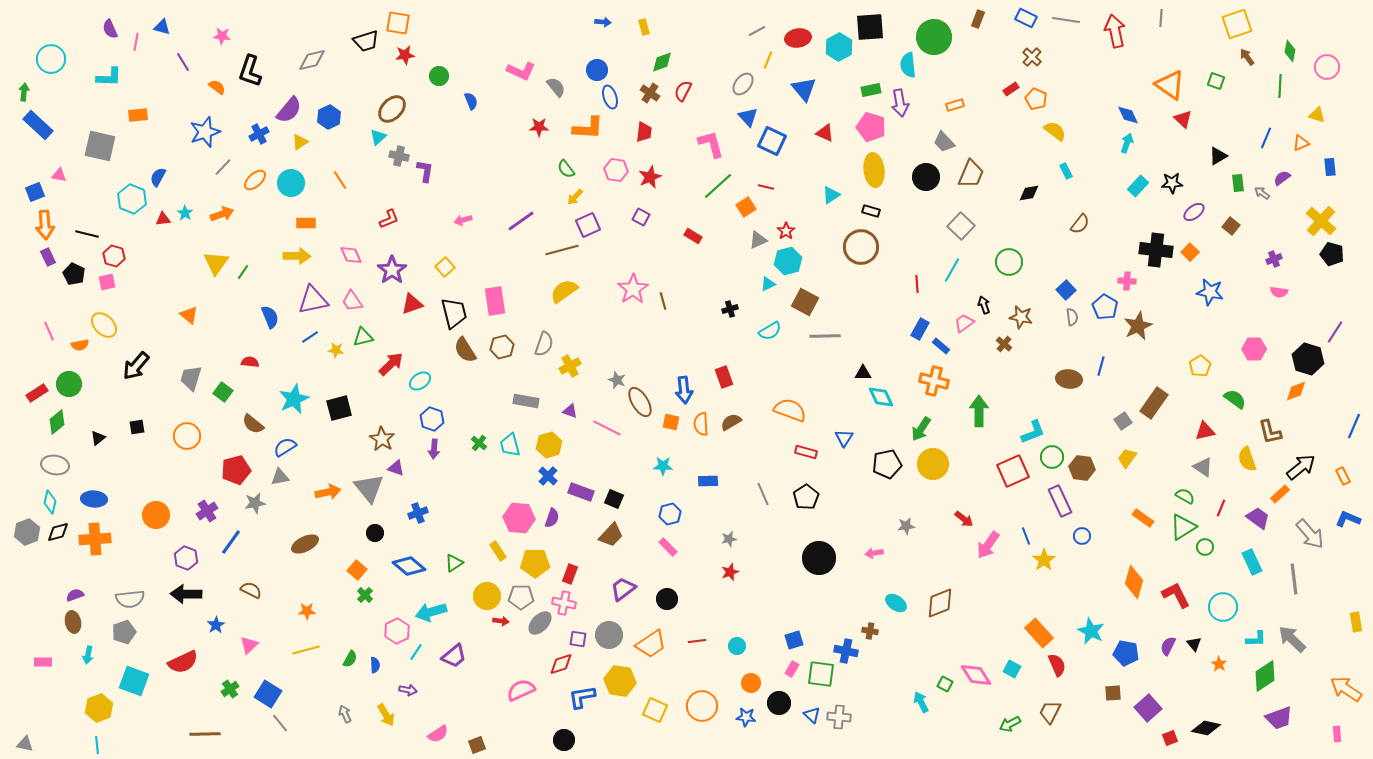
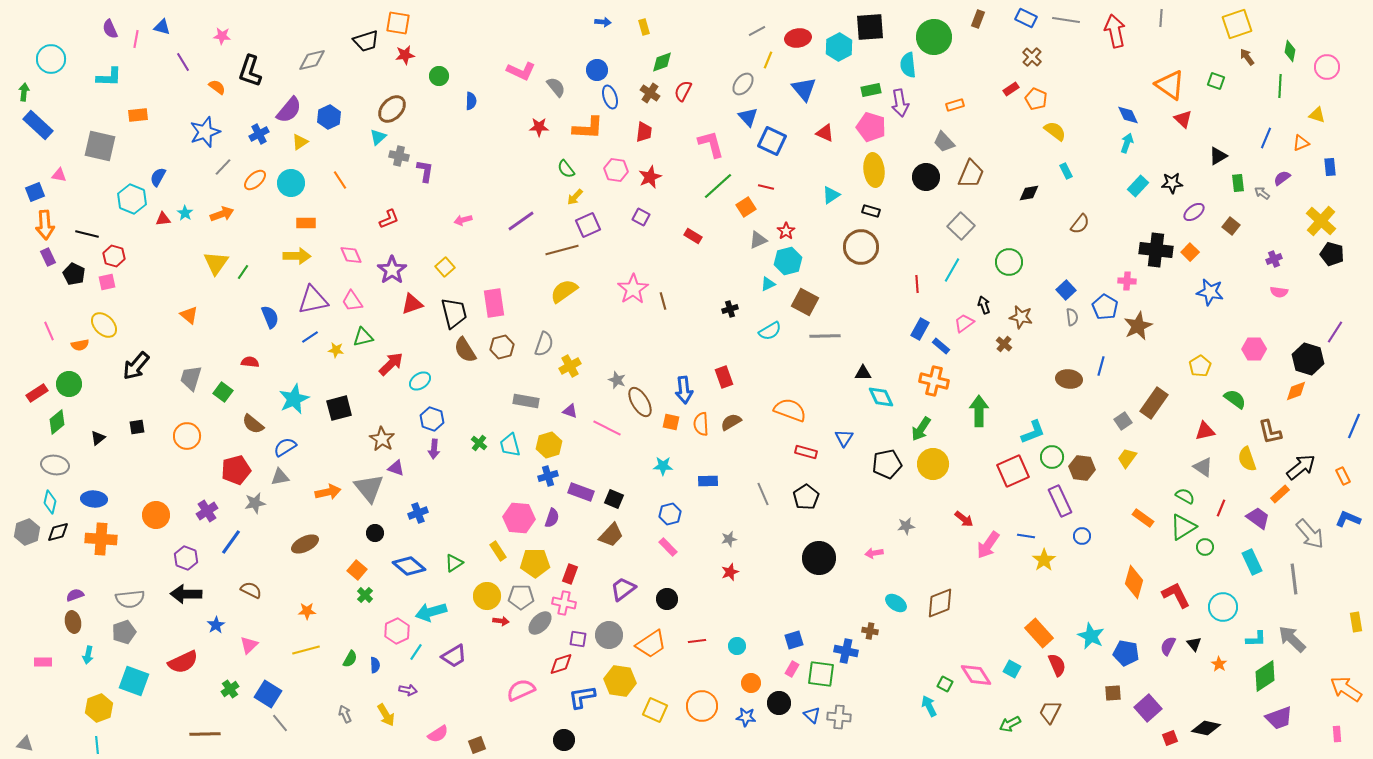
pink line at (136, 42): moved 3 px up
blue semicircle at (471, 101): rotated 24 degrees clockwise
pink rectangle at (495, 301): moved 1 px left, 2 px down
blue cross at (548, 476): rotated 30 degrees clockwise
blue line at (1026, 536): rotated 60 degrees counterclockwise
orange cross at (95, 539): moved 6 px right; rotated 8 degrees clockwise
cyan star at (1091, 631): moved 5 px down
purple trapezoid at (454, 656): rotated 8 degrees clockwise
cyan arrow at (921, 702): moved 8 px right, 4 px down
